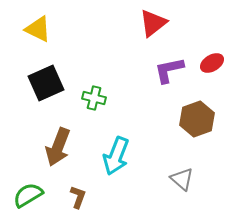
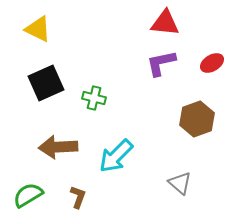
red triangle: moved 12 px right; rotated 44 degrees clockwise
purple L-shape: moved 8 px left, 7 px up
brown arrow: rotated 66 degrees clockwise
cyan arrow: rotated 24 degrees clockwise
gray triangle: moved 2 px left, 4 px down
